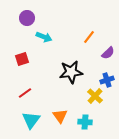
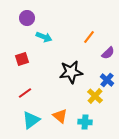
blue cross: rotated 32 degrees counterclockwise
orange triangle: rotated 14 degrees counterclockwise
cyan triangle: rotated 18 degrees clockwise
